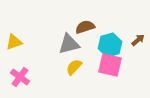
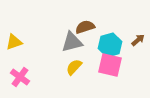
gray triangle: moved 3 px right, 2 px up
